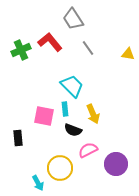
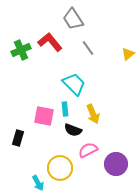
yellow triangle: rotated 48 degrees counterclockwise
cyan trapezoid: moved 2 px right, 2 px up
black rectangle: rotated 21 degrees clockwise
